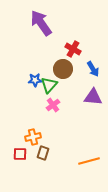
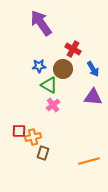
blue star: moved 4 px right, 14 px up
green triangle: rotated 42 degrees counterclockwise
red square: moved 1 px left, 23 px up
